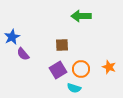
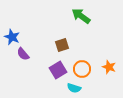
green arrow: rotated 36 degrees clockwise
blue star: rotated 21 degrees counterclockwise
brown square: rotated 16 degrees counterclockwise
orange circle: moved 1 px right
